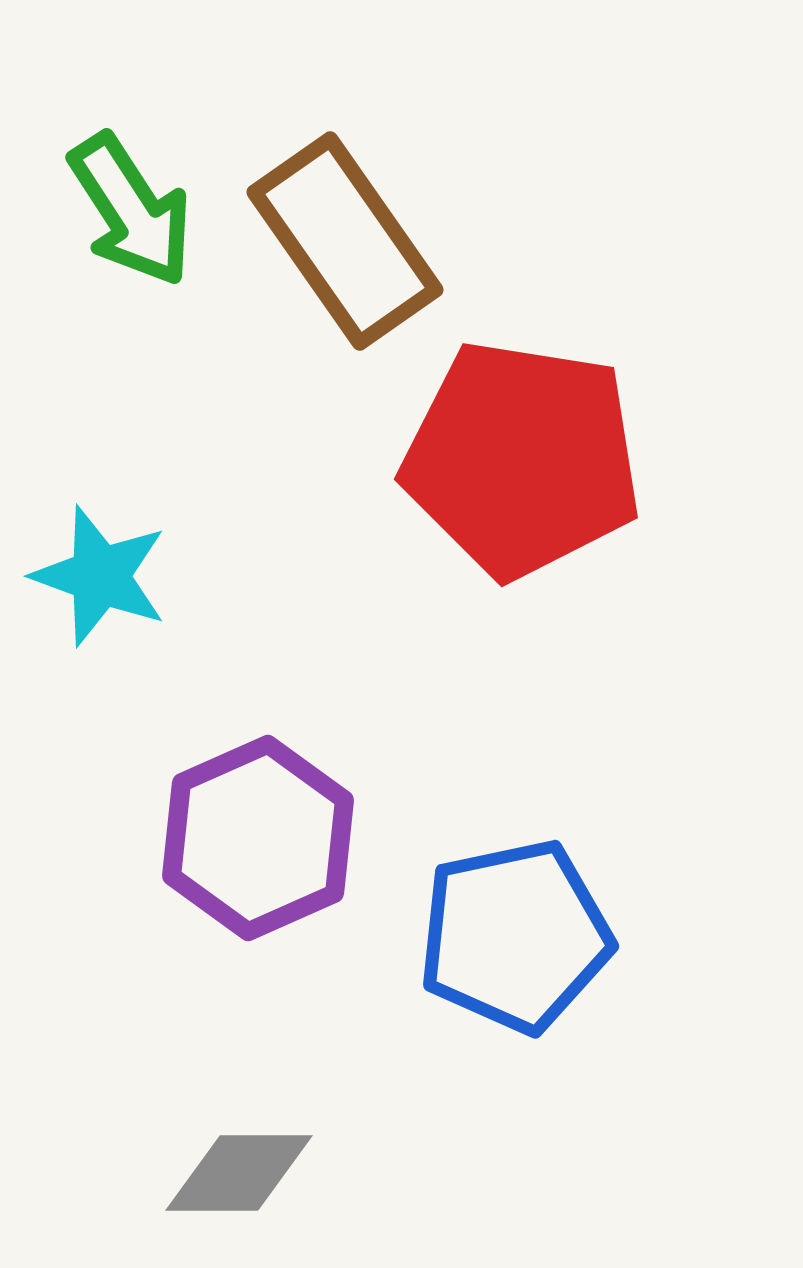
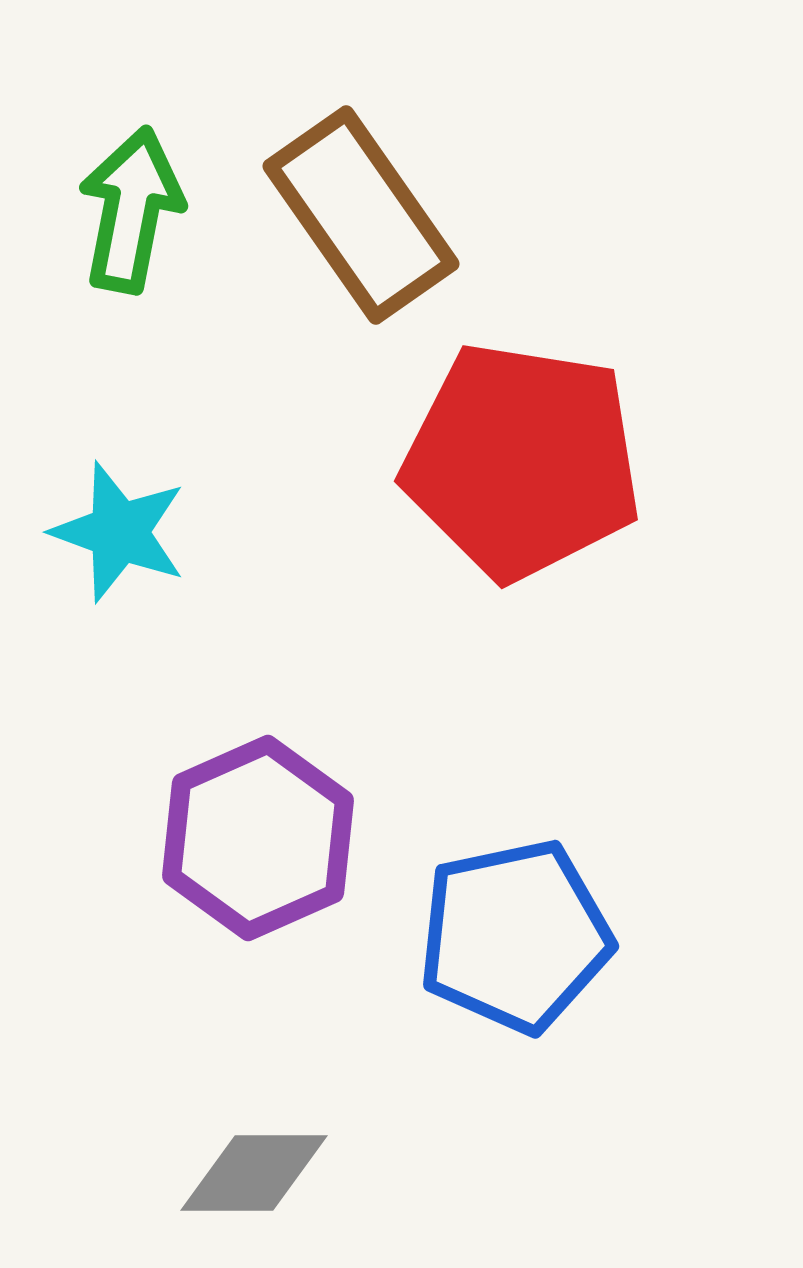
green arrow: rotated 136 degrees counterclockwise
brown rectangle: moved 16 px right, 26 px up
red pentagon: moved 2 px down
cyan star: moved 19 px right, 44 px up
gray diamond: moved 15 px right
